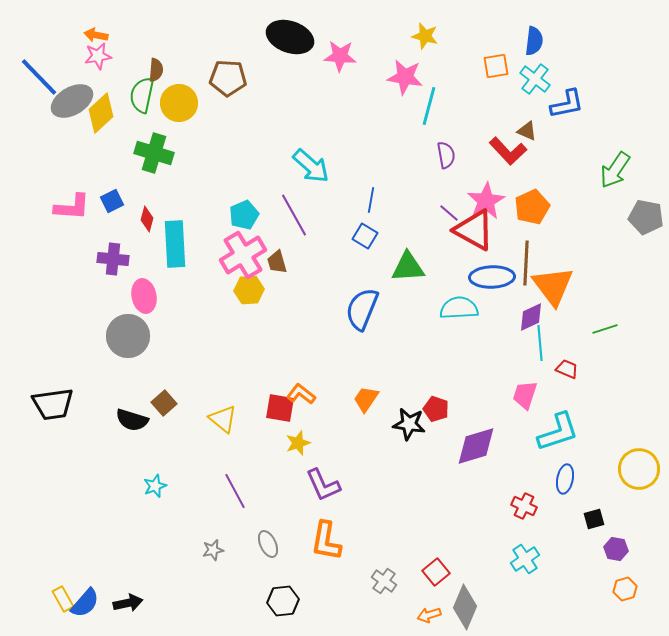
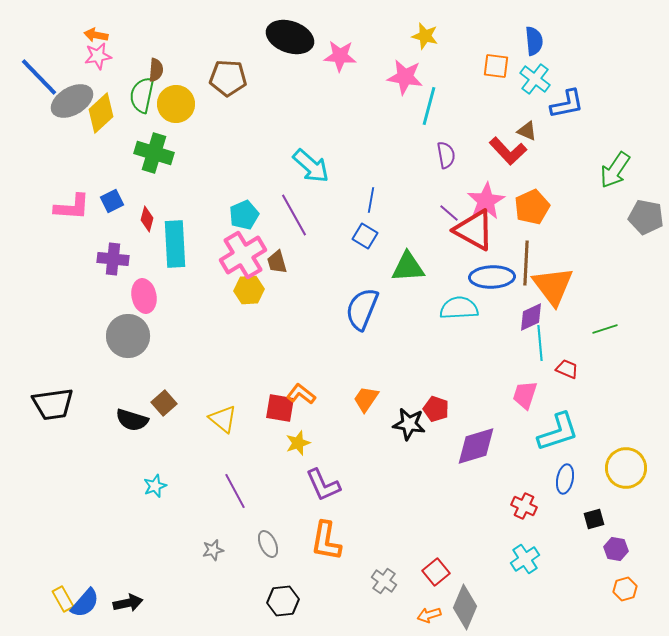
blue semicircle at (534, 41): rotated 12 degrees counterclockwise
orange square at (496, 66): rotated 16 degrees clockwise
yellow circle at (179, 103): moved 3 px left, 1 px down
yellow circle at (639, 469): moved 13 px left, 1 px up
